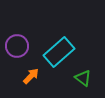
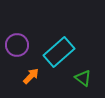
purple circle: moved 1 px up
